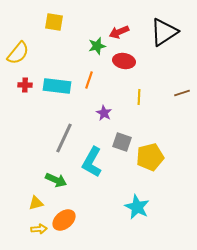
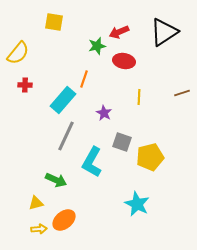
orange line: moved 5 px left, 1 px up
cyan rectangle: moved 6 px right, 14 px down; rotated 56 degrees counterclockwise
gray line: moved 2 px right, 2 px up
cyan star: moved 3 px up
